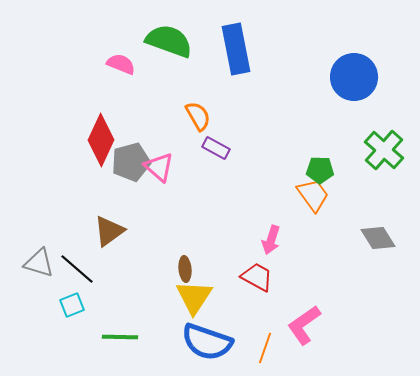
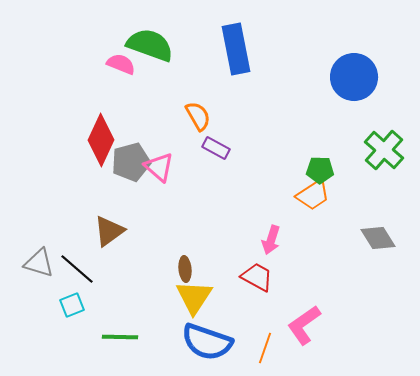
green semicircle: moved 19 px left, 4 px down
orange trapezoid: rotated 93 degrees clockwise
